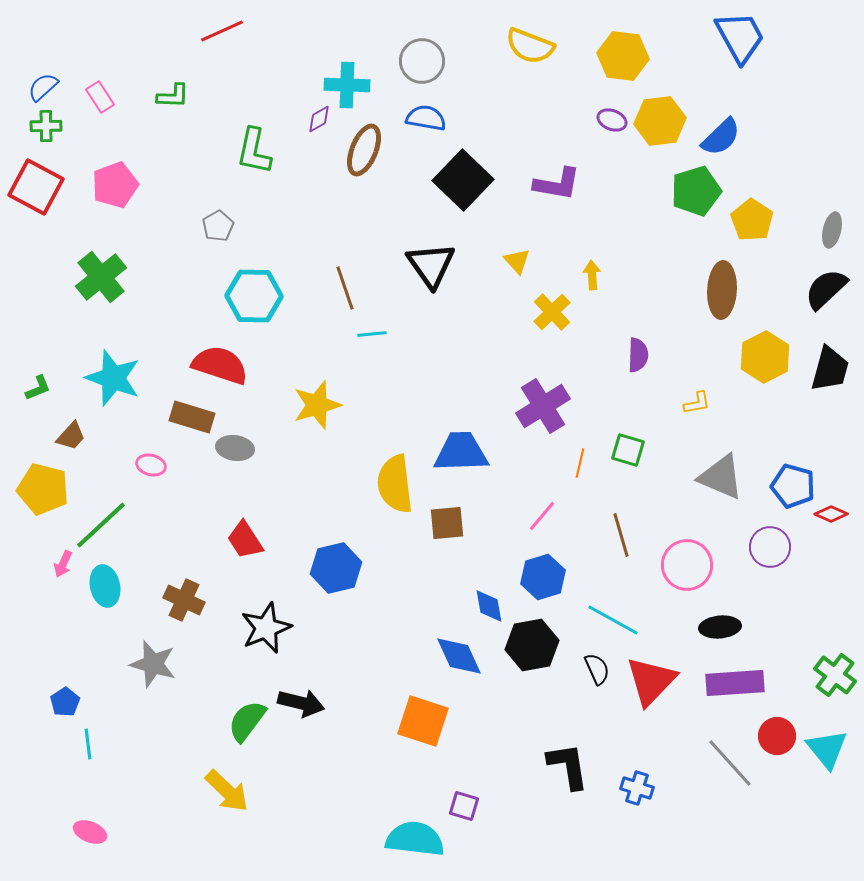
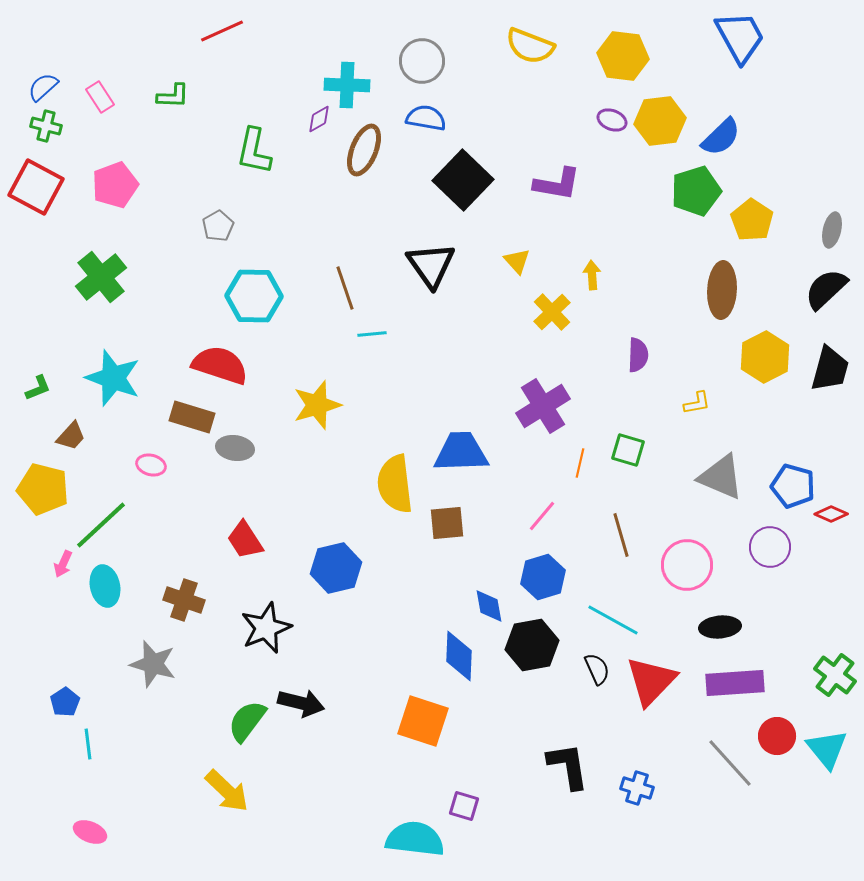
green cross at (46, 126): rotated 16 degrees clockwise
brown cross at (184, 600): rotated 6 degrees counterclockwise
blue diamond at (459, 656): rotated 27 degrees clockwise
